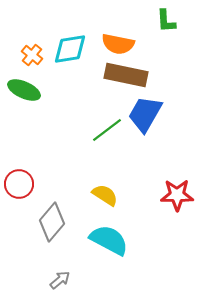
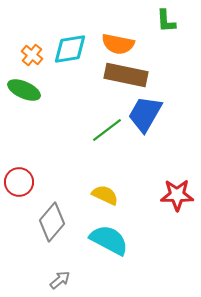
red circle: moved 2 px up
yellow semicircle: rotated 8 degrees counterclockwise
